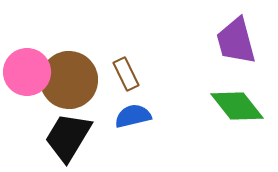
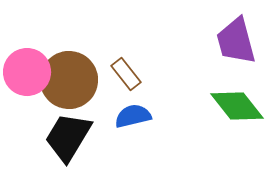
brown rectangle: rotated 12 degrees counterclockwise
